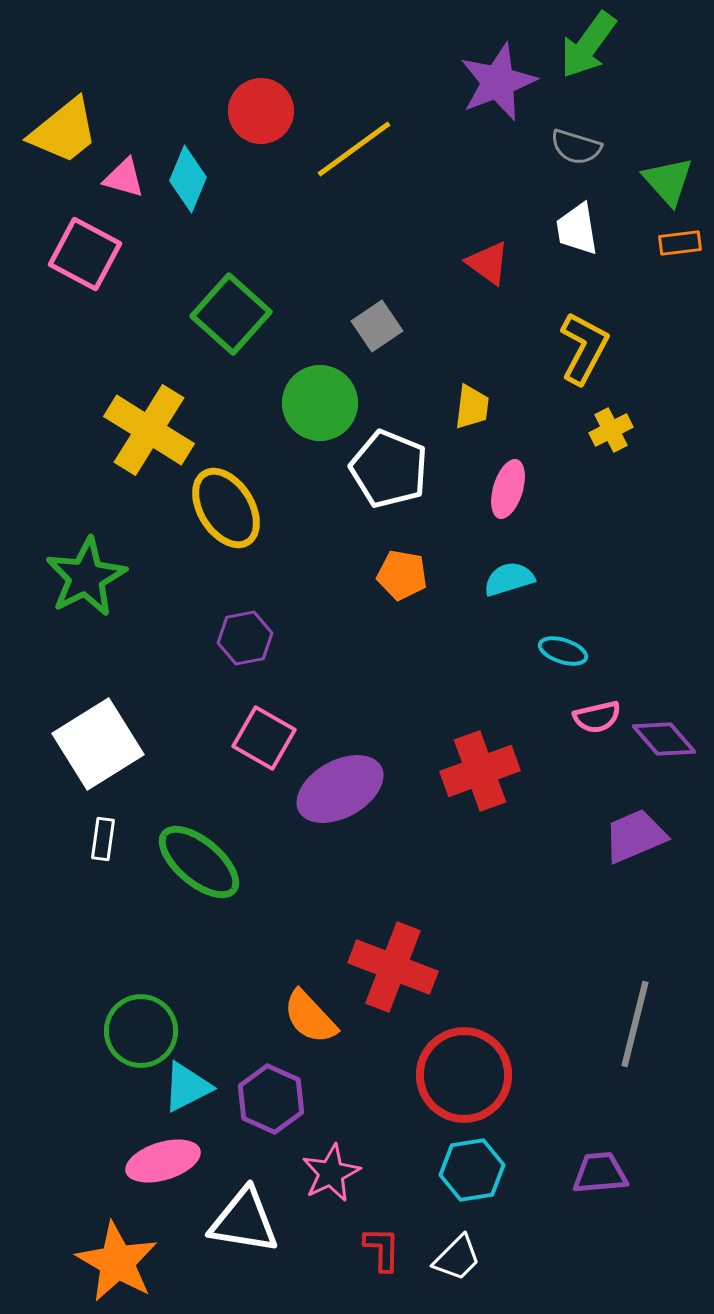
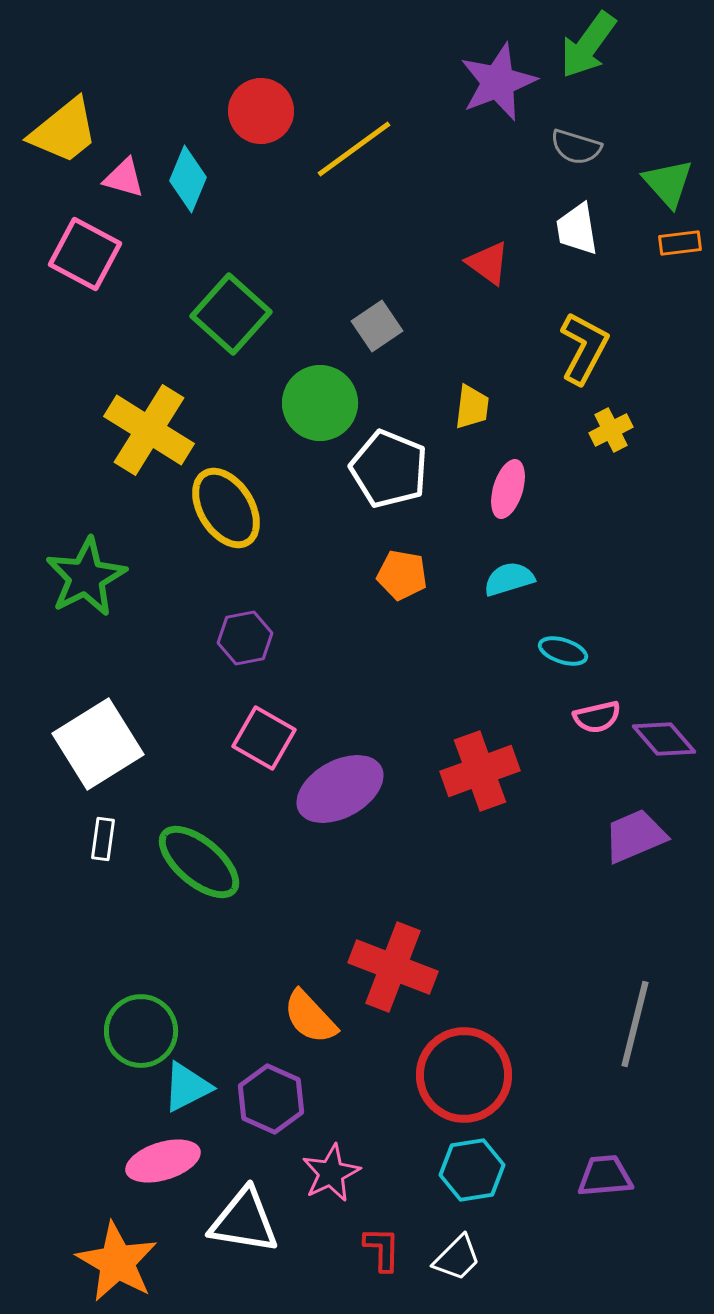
green triangle at (668, 181): moved 2 px down
purple trapezoid at (600, 1173): moved 5 px right, 3 px down
